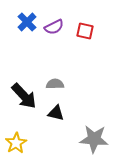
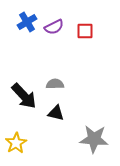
blue cross: rotated 12 degrees clockwise
red square: rotated 12 degrees counterclockwise
